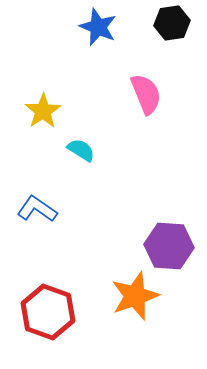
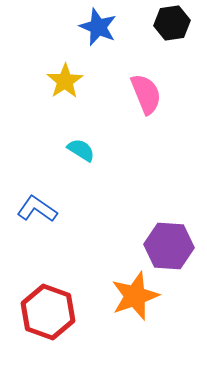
yellow star: moved 22 px right, 30 px up
